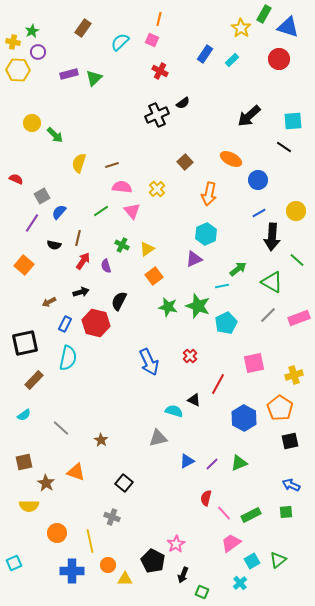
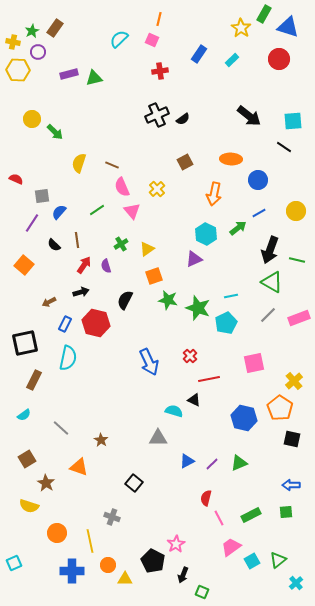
brown rectangle at (83, 28): moved 28 px left
cyan semicircle at (120, 42): moved 1 px left, 3 px up
blue rectangle at (205, 54): moved 6 px left
red cross at (160, 71): rotated 35 degrees counterclockwise
green triangle at (94, 78): rotated 30 degrees clockwise
black semicircle at (183, 103): moved 16 px down
black arrow at (249, 116): rotated 100 degrees counterclockwise
yellow circle at (32, 123): moved 4 px up
green arrow at (55, 135): moved 3 px up
orange ellipse at (231, 159): rotated 25 degrees counterclockwise
brown square at (185, 162): rotated 14 degrees clockwise
brown line at (112, 165): rotated 40 degrees clockwise
pink semicircle at (122, 187): rotated 120 degrees counterclockwise
orange arrow at (209, 194): moved 5 px right
gray square at (42, 196): rotated 21 degrees clockwise
green line at (101, 211): moved 4 px left, 1 px up
cyan hexagon at (206, 234): rotated 10 degrees counterclockwise
black arrow at (272, 237): moved 2 px left, 13 px down; rotated 16 degrees clockwise
brown line at (78, 238): moved 1 px left, 2 px down; rotated 21 degrees counterclockwise
black semicircle at (54, 245): rotated 32 degrees clockwise
green cross at (122, 245): moved 1 px left, 1 px up; rotated 32 degrees clockwise
green line at (297, 260): rotated 28 degrees counterclockwise
red arrow at (83, 261): moved 1 px right, 4 px down
green arrow at (238, 269): moved 41 px up
orange square at (154, 276): rotated 18 degrees clockwise
cyan line at (222, 286): moved 9 px right, 10 px down
black semicircle at (119, 301): moved 6 px right, 1 px up
green star at (198, 306): moved 2 px down
green star at (168, 307): moved 7 px up
yellow cross at (294, 375): moved 6 px down; rotated 24 degrees counterclockwise
brown rectangle at (34, 380): rotated 18 degrees counterclockwise
red line at (218, 384): moved 9 px left, 5 px up; rotated 50 degrees clockwise
blue hexagon at (244, 418): rotated 15 degrees counterclockwise
gray triangle at (158, 438): rotated 12 degrees clockwise
black square at (290, 441): moved 2 px right, 2 px up; rotated 24 degrees clockwise
brown square at (24, 462): moved 3 px right, 3 px up; rotated 18 degrees counterclockwise
orange triangle at (76, 472): moved 3 px right, 5 px up
black square at (124, 483): moved 10 px right
blue arrow at (291, 485): rotated 24 degrees counterclockwise
yellow semicircle at (29, 506): rotated 18 degrees clockwise
pink line at (224, 513): moved 5 px left, 5 px down; rotated 14 degrees clockwise
pink trapezoid at (231, 543): moved 4 px down
cyan cross at (240, 583): moved 56 px right
